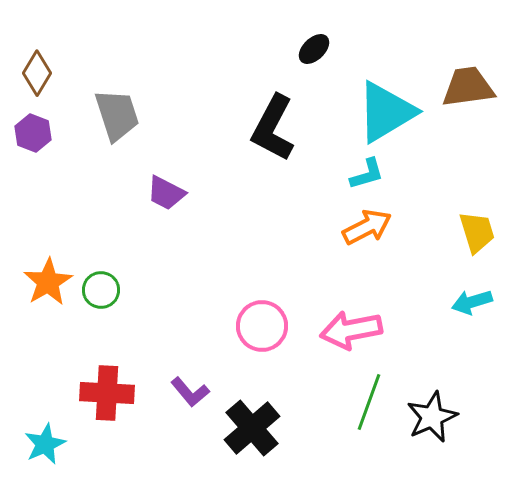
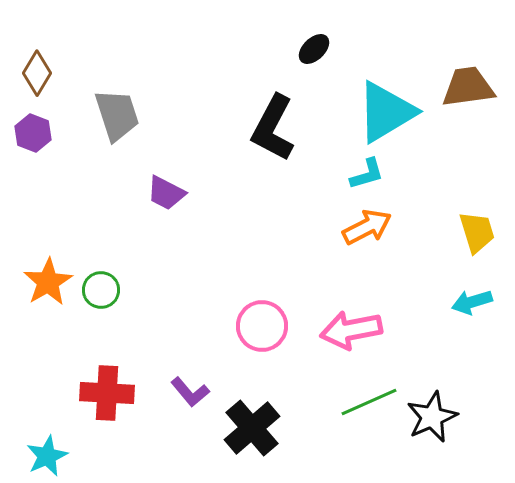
green line: rotated 46 degrees clockwise
cyan star: moved 2 px right, 12 px down
